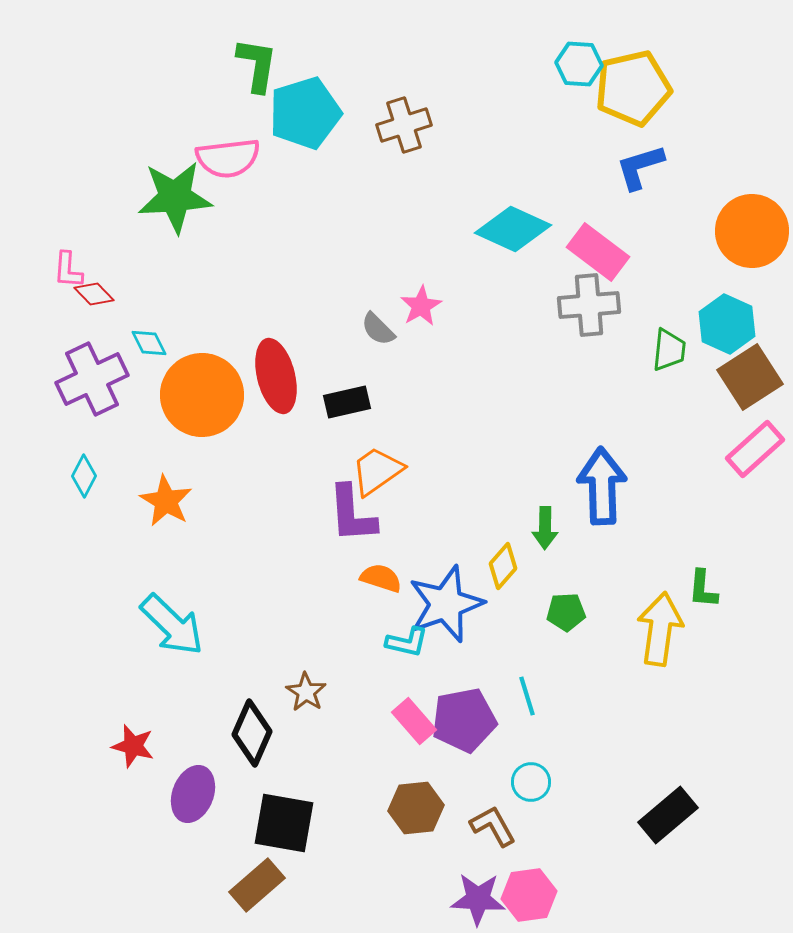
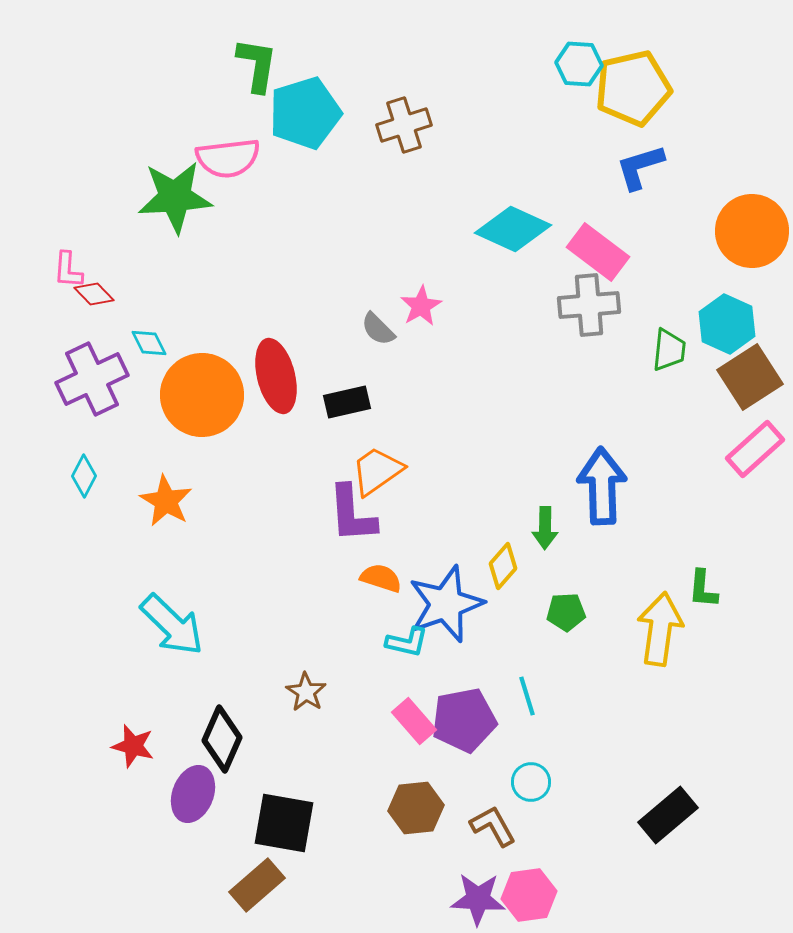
black diamond at (252, 733): moved 30 px left, 6 px down
